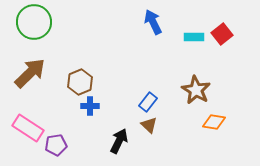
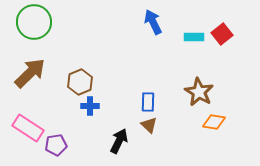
brown star: moved 3 px right, 2 px down
blue rectangle: rotated 36 degrees counterclockwise
